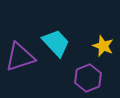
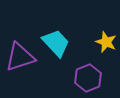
yellow star: moved 3 px right, 4 px up
